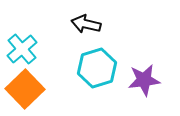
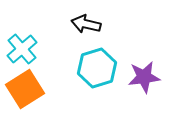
purple star: moved 3 px up
orange square: rotated 12 degrees clockwise
